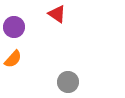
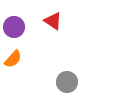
red triangle: moved 4 px left, 7 px down
gray circle: moved 1 px left
